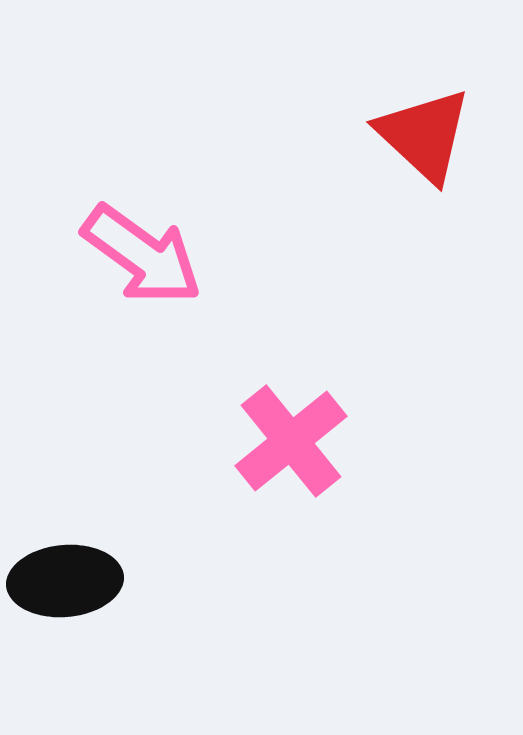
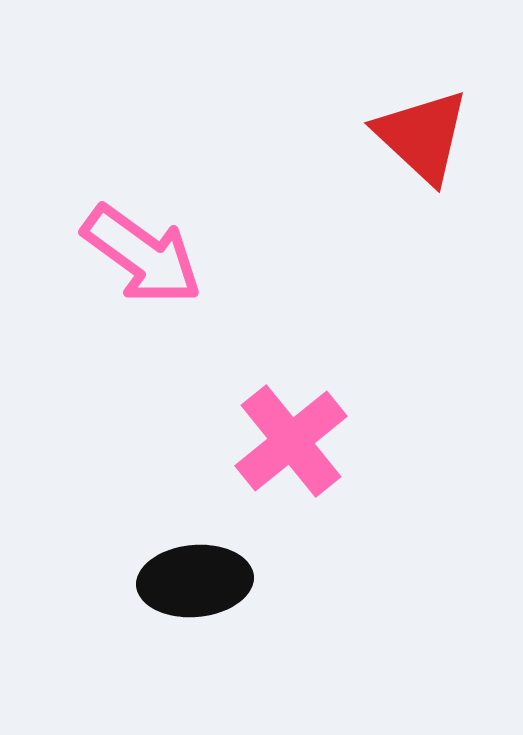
red triangle: moved 2 px left, 1 px down
black ellipse: moved 130 px right
